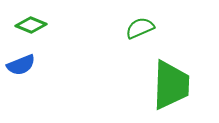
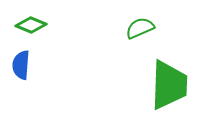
blue semicircle: rotated 116 degrees clockwise
green trapezoid: moved 2 px left
